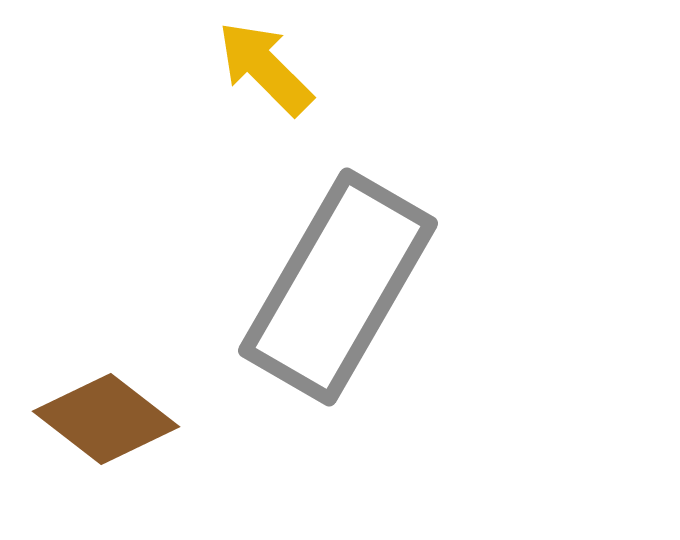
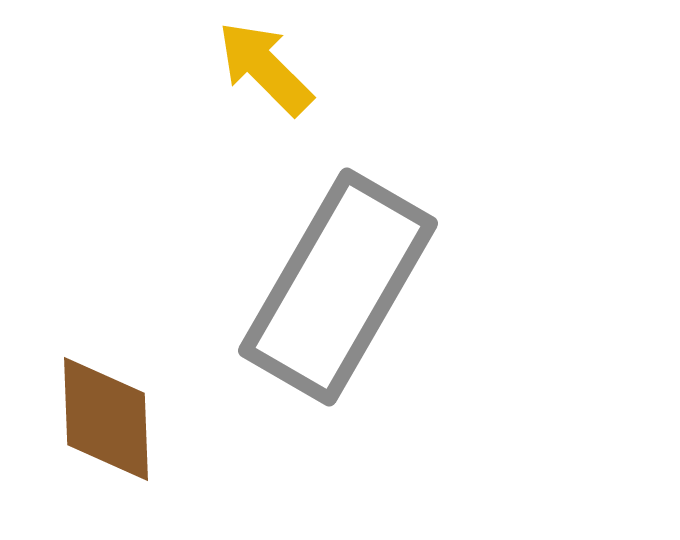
brown diamond: rotated 50 degrees clockwise
